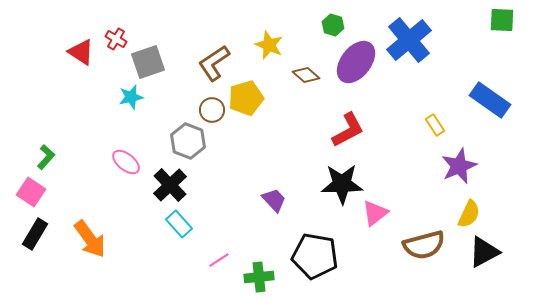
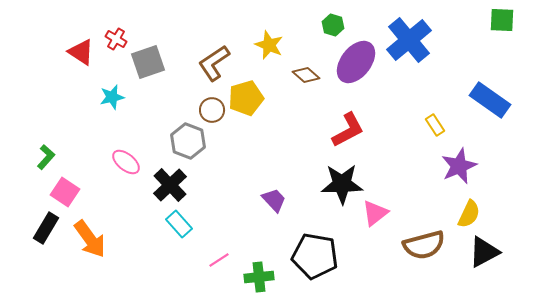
cyan star: moved 19 px left
pink square: moved 34 px right
black rectangle: moved 11 px right, 6 px up
